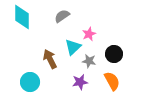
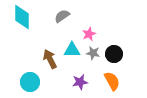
cyan triangle: moved 1 px left, 3 px down; rotated 42 degrees clockwise
gray star: moved 4 px right, 8 px up
